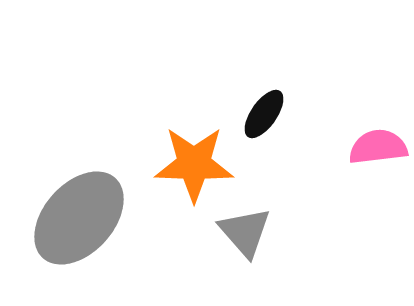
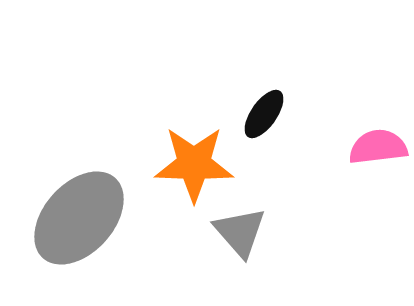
gray triangle: moved 5 px left
